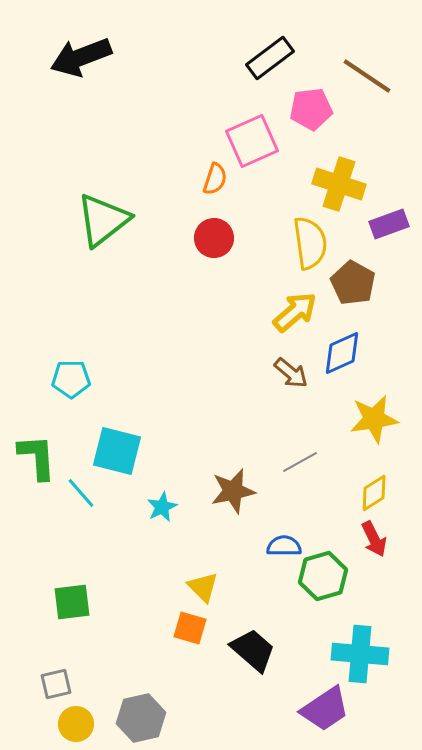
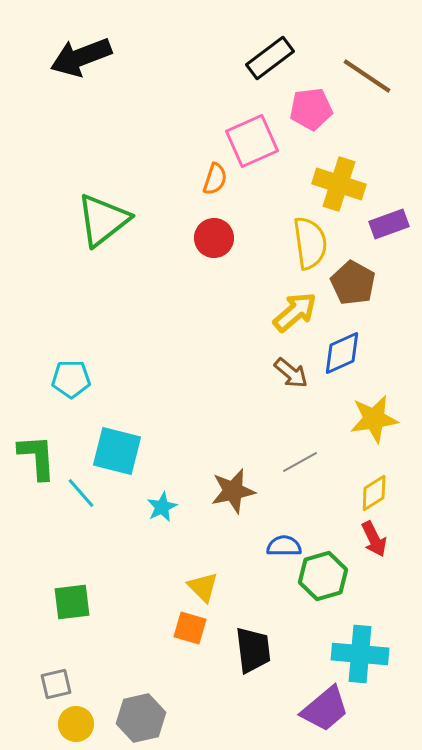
black trapezoid: rotated 42 degrees clockwise
purple trapezoid: rotated 6 degrees counterclockwise
